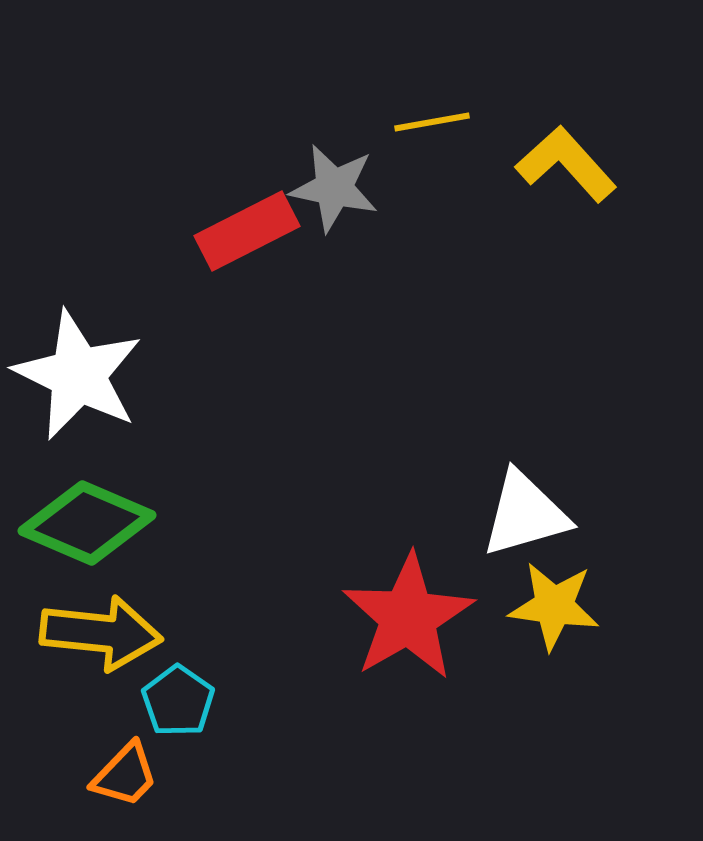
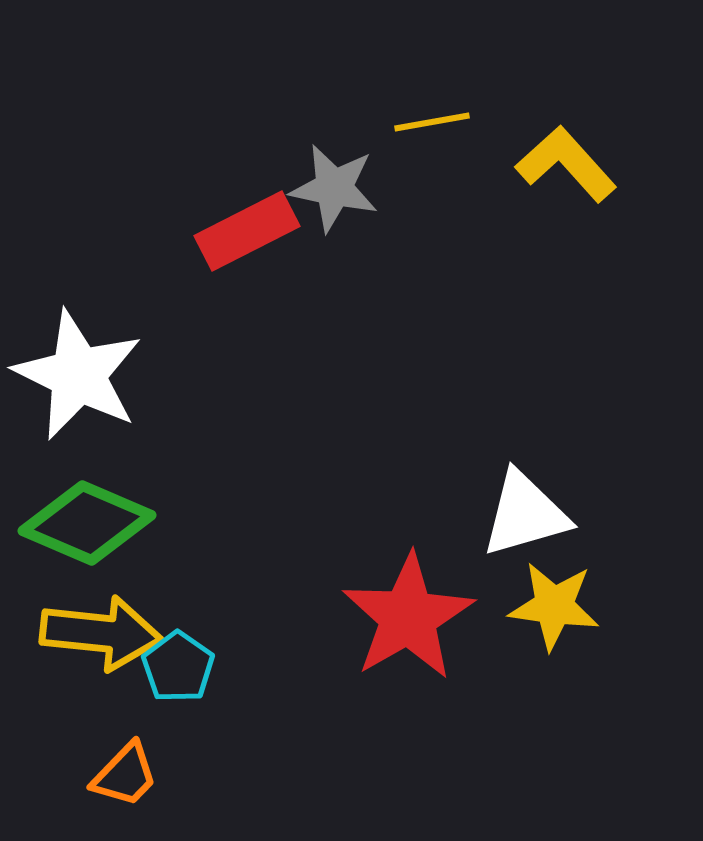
cyan pentagon: moved 34 px up
